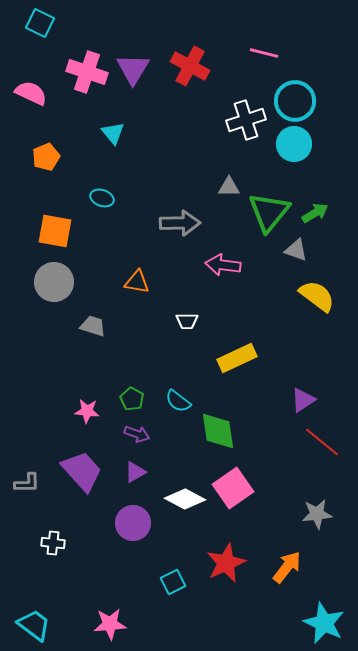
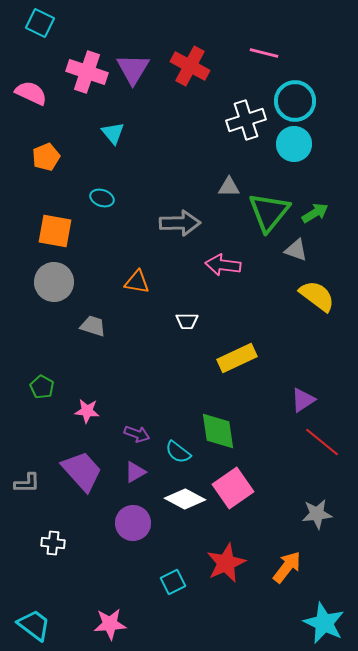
green pentagon at (132, 399): moved 90 px left, 12 px up
cyan semicircle at (178, 401): moved 51 px down
